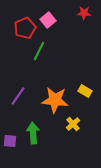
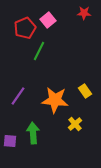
yellow rectangle: rotated 24 degrees clockwise
yellow cross: moved 2 px right
